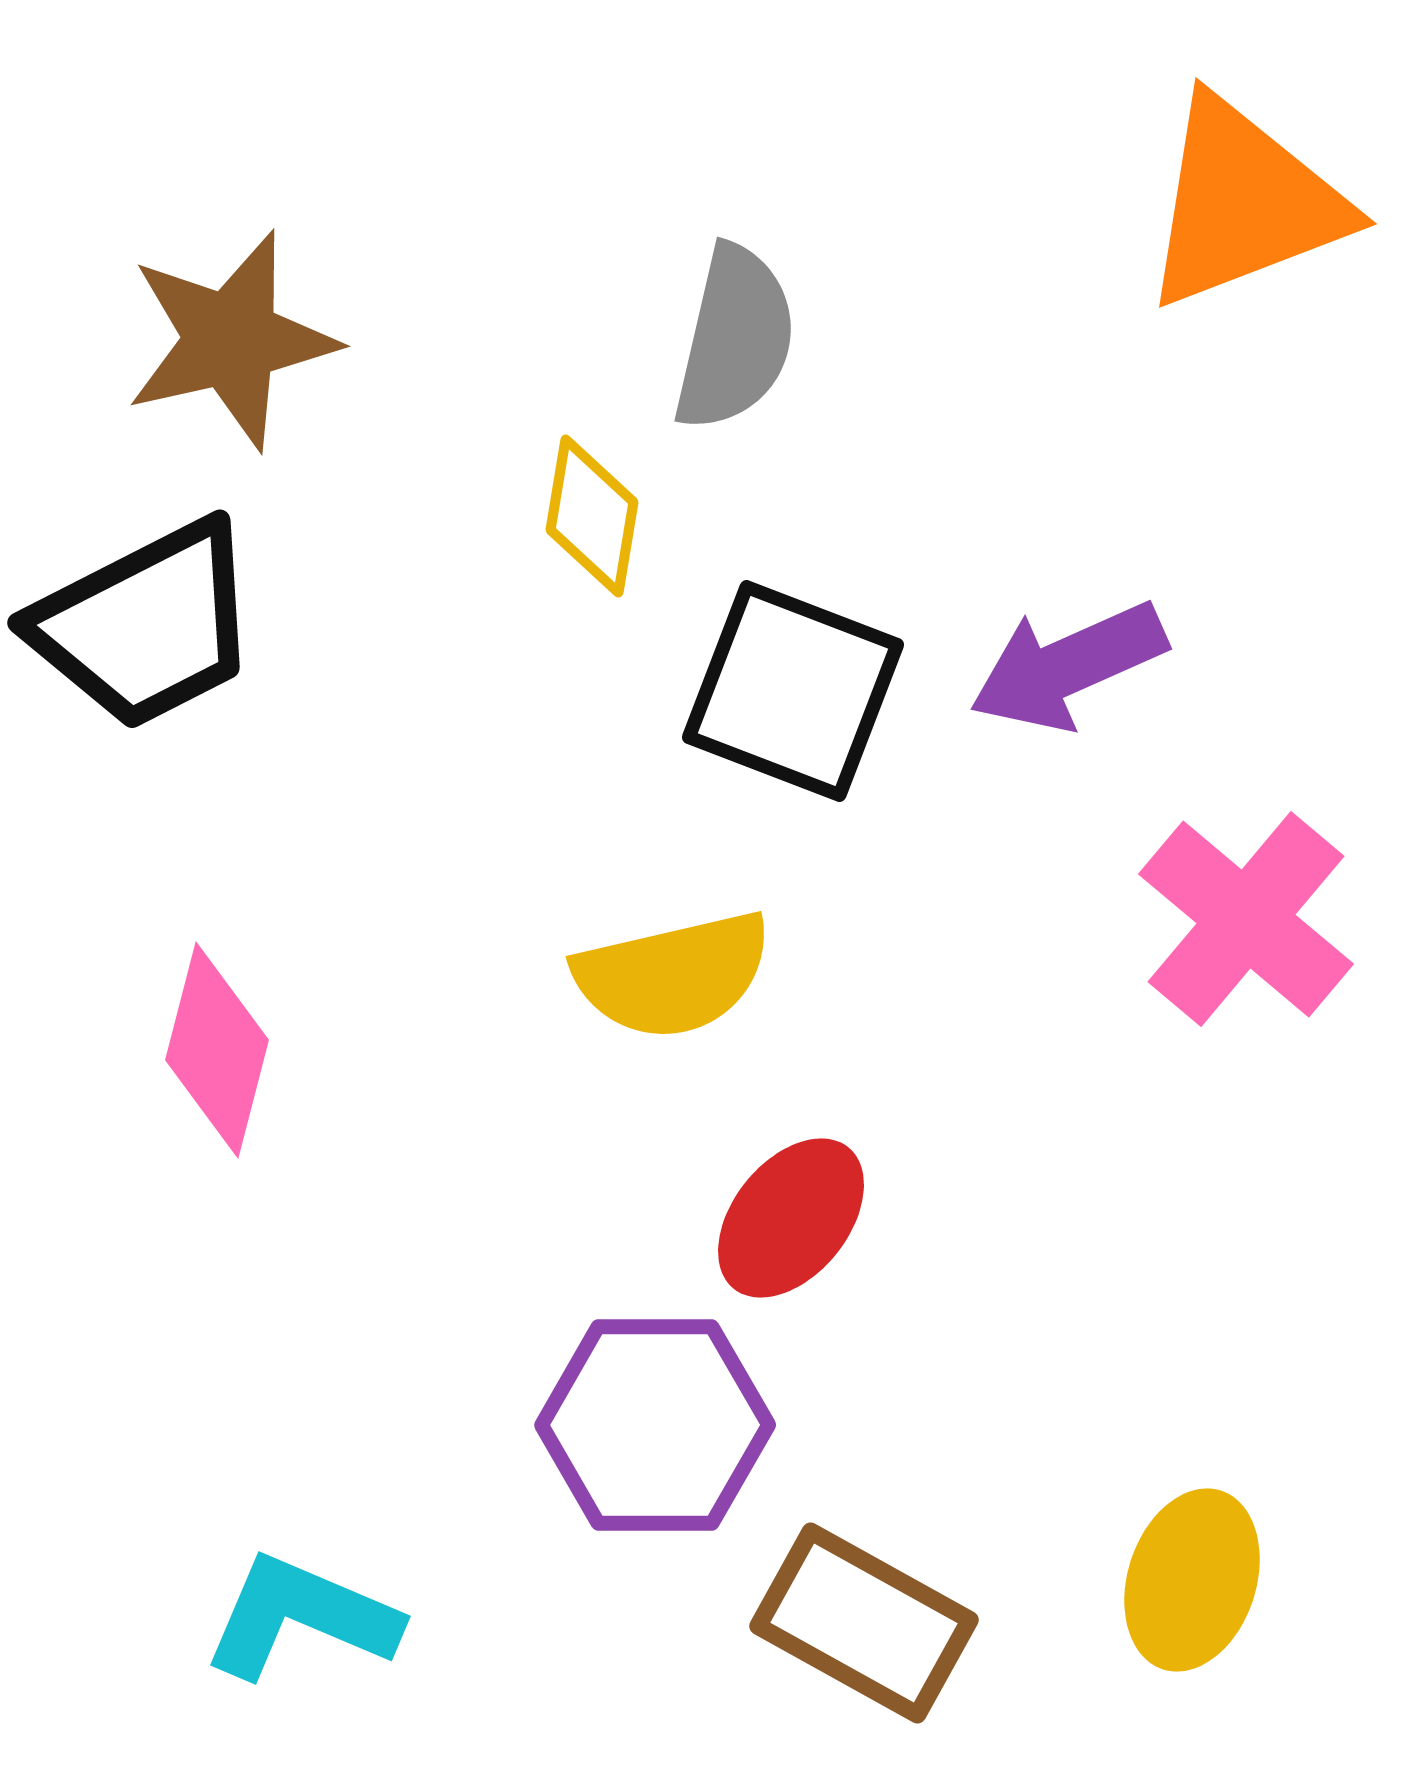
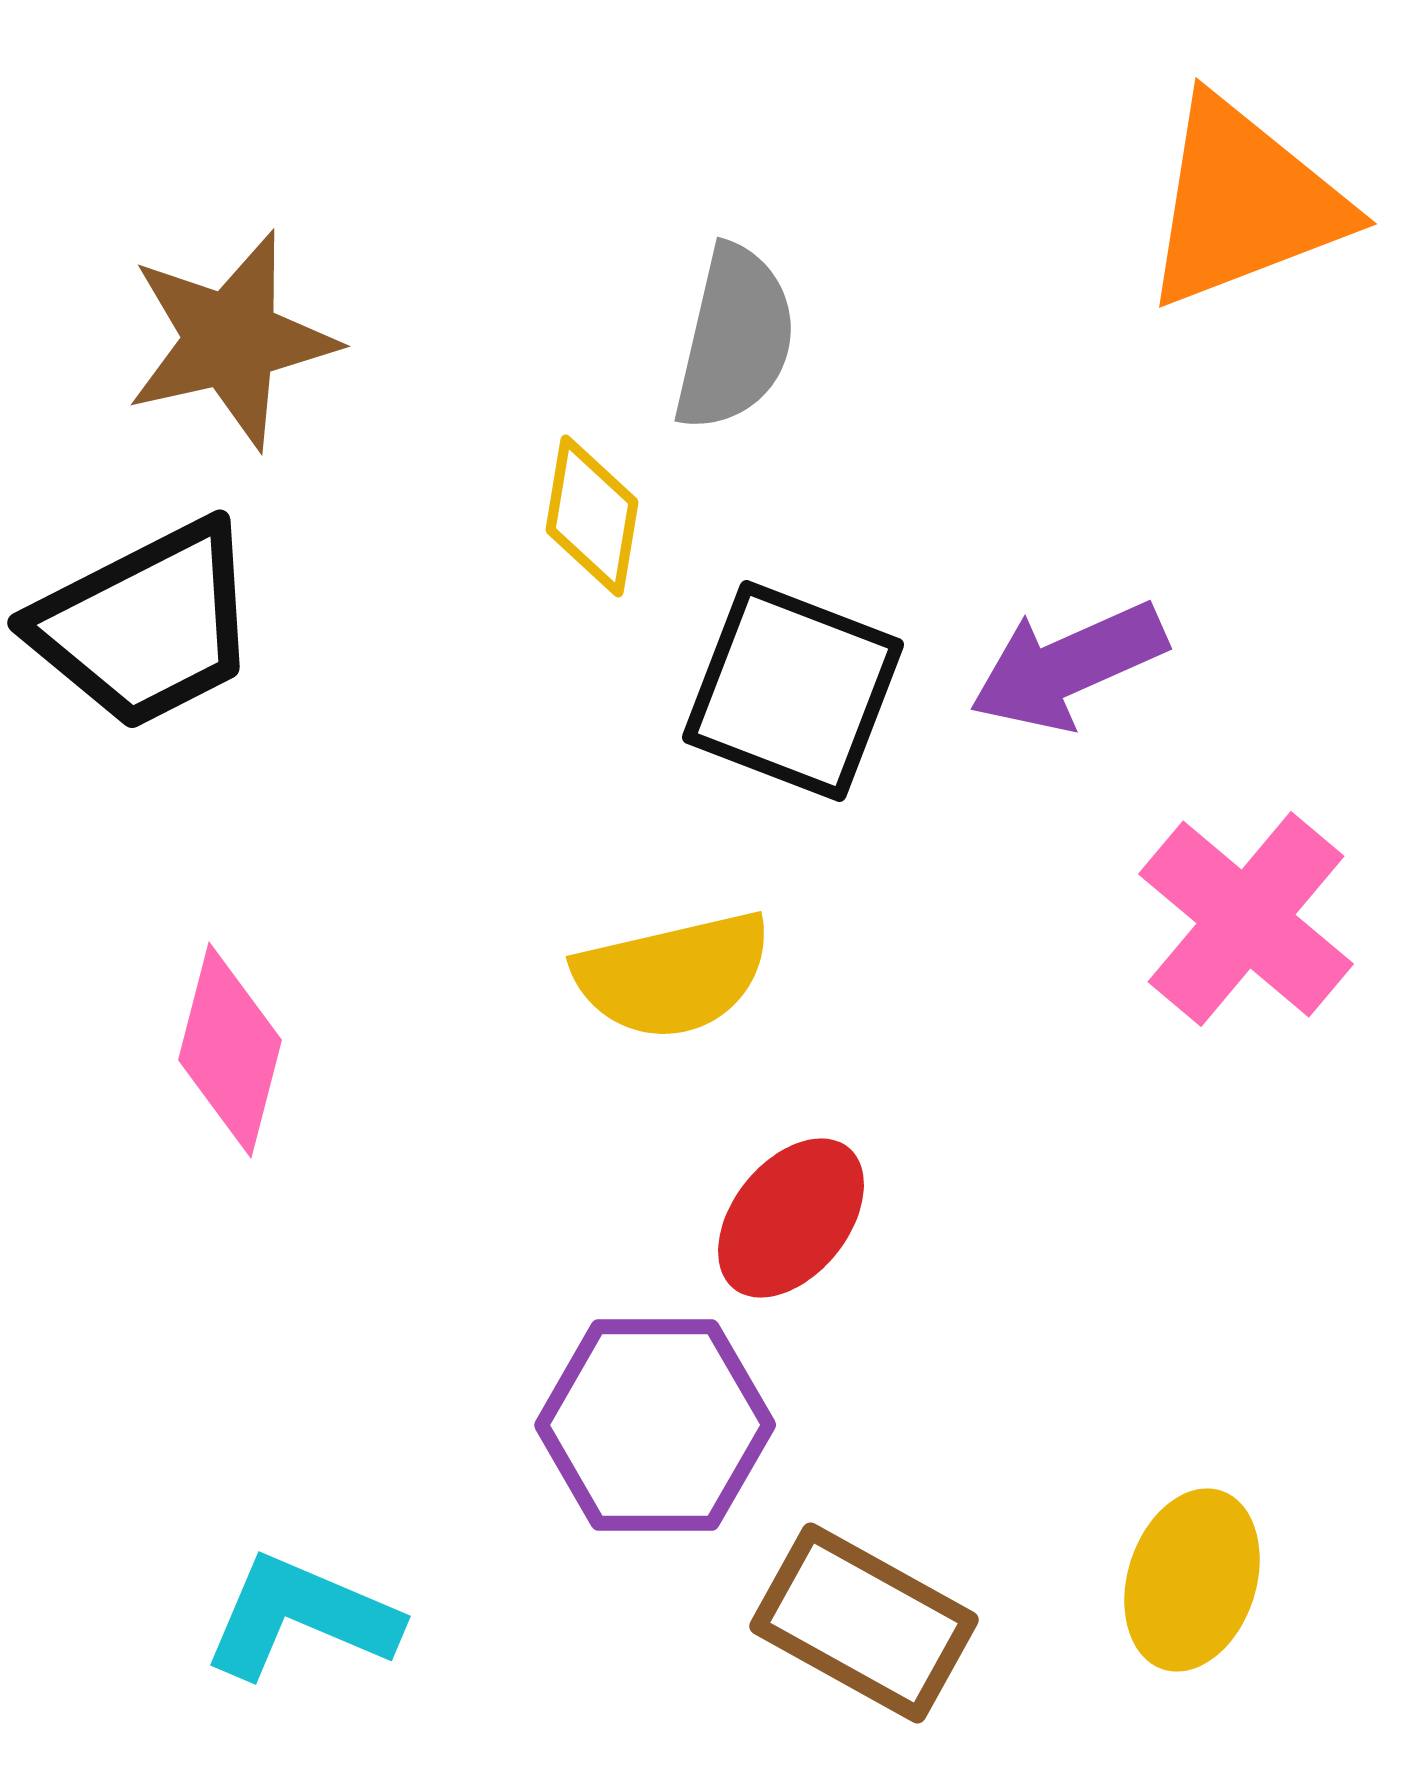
pink diamond: moved 13 px right
